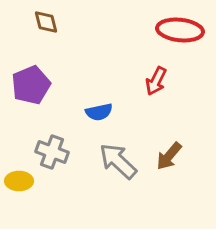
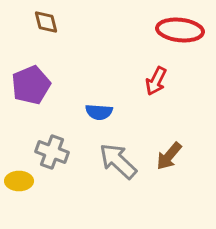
blue semicircle: rotated 16 degrees clockwise
